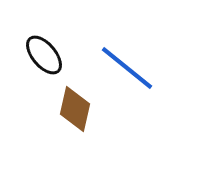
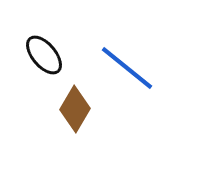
brown diamond: rotated 18 degrees clockwise
